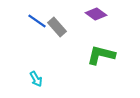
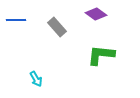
blue line: moved 21 px left, 1 px up; rotated 36 degrees counterclockwise
green L-shape: rotated 8 degrees counterclockwise
